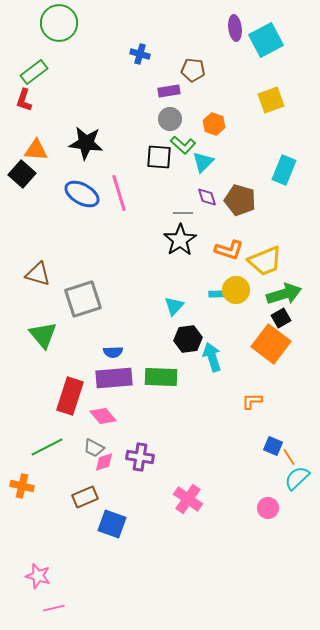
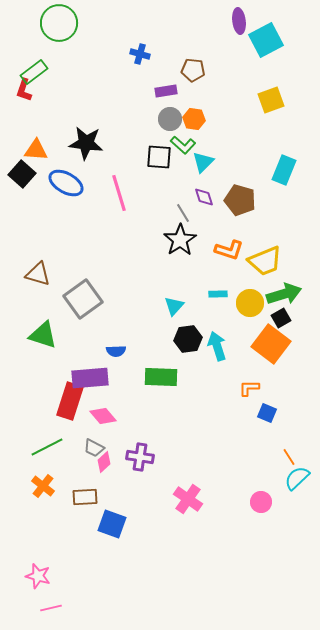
purple ellipse at (235, 28): moved 4 px right, 7 px up
purple rectangle at (169, 91): moved 3 px left
red L-shape at (24, 100): moved 10 px up
orange hexagon at (214, 124): moved 20 px left, 5 px up; rotated 10 degrees counterclockwise
blue ellipse at (82, 194): moved 16 px left, 11 px up
purple diamond at (207, 197): moved 3 px left
gray line at (183, 213): rotated 60 degrees clockwise
yellow circle at (236, 290): moved 14 px right, 13 px down
gray square at (83, 299): rotated 18 degrees counterclockwise
green triangle at (43, 335): rotated 32 degrees counterclockwise
blue semicircle at (113, 352): moved 3 px right, 1 px up
cyan arrow at (212, 357): moved 5 px right, 11 px up
purple rectangle at (114, 378): moved 24 px left
red rectangle at (70, 396): moved 5 px down
orange L-shape at (252, 401): moved 3 px left, 13 px up
blue square at (273, 446): moved 6 px left, 33 px up
pink diamond at (104, 462): rotated 25 degrees counterclockwise
orange cross at (22, 486): moved 21 px right; rotated 25 degrees clockwise
brown rectangle at (85, 497): rotated 20 degrees clockwise
pink circle at (268, 508): moved 7 px left, 6 px up
pink line at (54, 608): moved 3 px left
